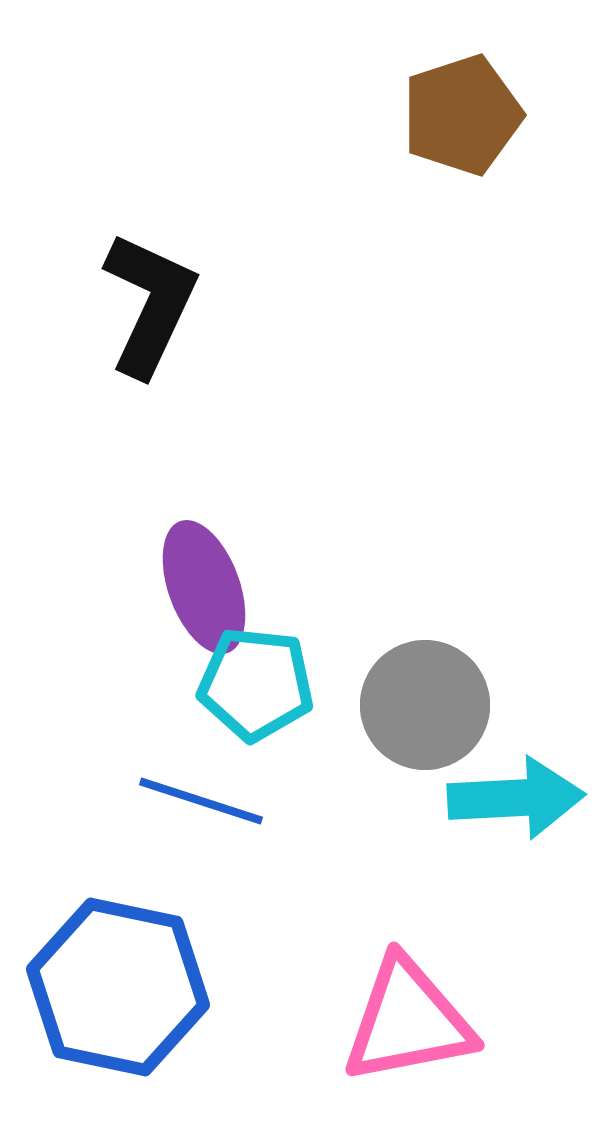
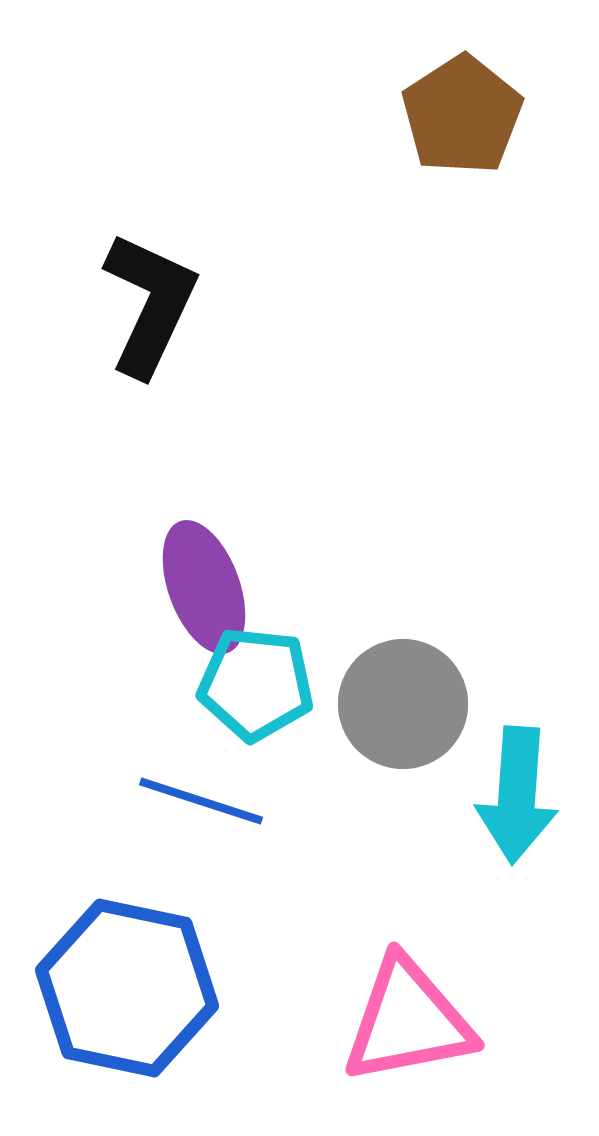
brown pentagon: rotated 15 degrees counterclockwise
gray circle: moved 22 px left, 1 px up
cyan arrow: moved 1 px right, 3 px up; rotated 97 degrees clockwise
blue hexagon: moved 9 px right, 1 px down
